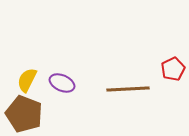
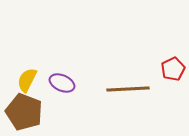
brown pentagon: moved 2 px up
